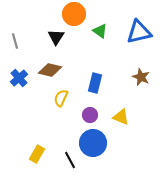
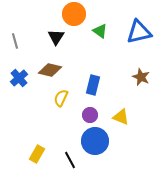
blue rectangle: moved 2 px left, 2 px down
blue circle: moved 2 px right, 2 px up
